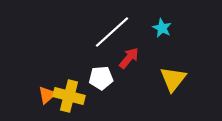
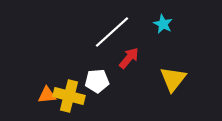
cyan star: moved 1 px right, 4 px up
white pentagon: moved 4 px left, 3 px down
orange triangle: rotated 36 degrees clockwise
